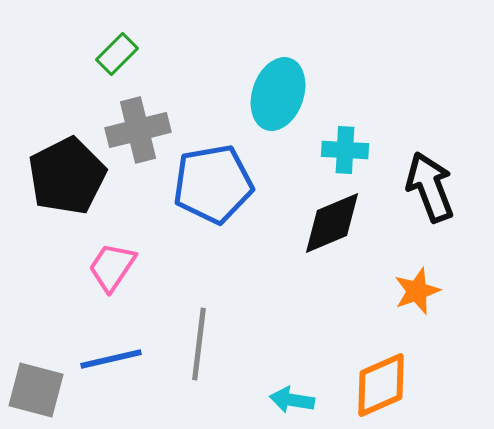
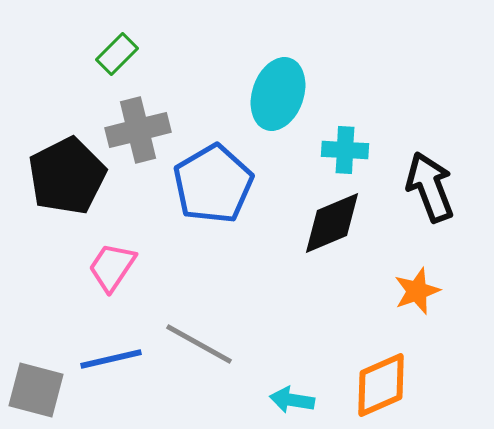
blue pentagon: rotated 20 degrees counterclockwise
gray line: rotated 68 degrees counterclockwise
